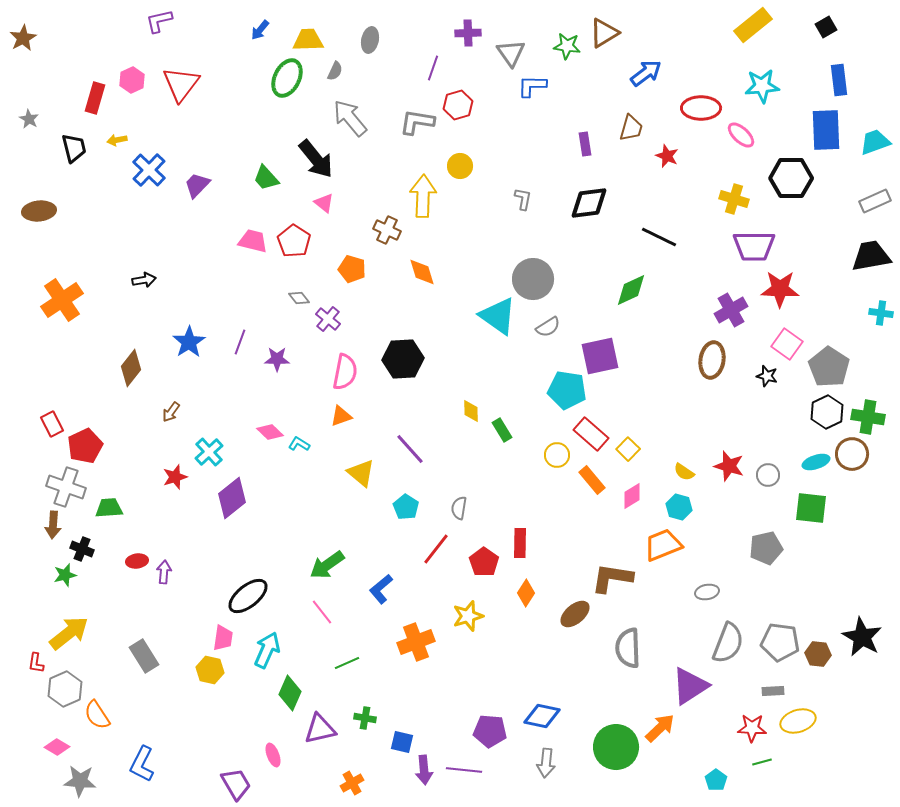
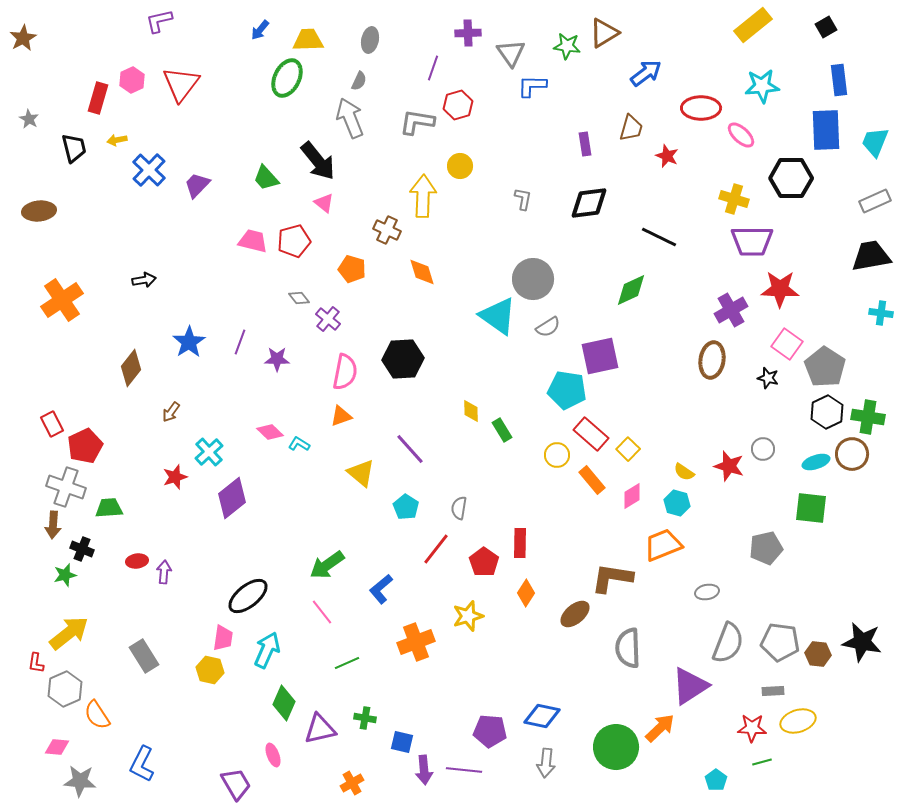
gray semicircle at (335, 71): moved 24 px right, 10 px down
red rectangle at (95, 98): moved 3 px right
gray arrow at (350, 118): rotated 18 degrees clockwise
cyan trapezoid at (875, 142): rotated 48 degrees counterclockwise
black arrow at (316, 159): moved 2 px right, 2 px down
red pentagon at (294, 241): rotated 24 degrees clockwise
purple trapezoid at (754, 246): moved 2 px left, 5 px up
gray pentagon at (829, 367): moved 4 px left
black star at (767, 376): moved 1 px right, 2 px down
gray circle at (768, 475): moved 5 px left, 26 px up
cyan hexagon at (679, 507): moved 2 px left, 4 px up
black star at (862, 637): moved 5 px down; rotated 18 degrees counterclockwise
green diamond at (290, 693): moved 6 px left, 10 px down
pink diamond at (57, 747): rotated 25 degrees counterclockwise
